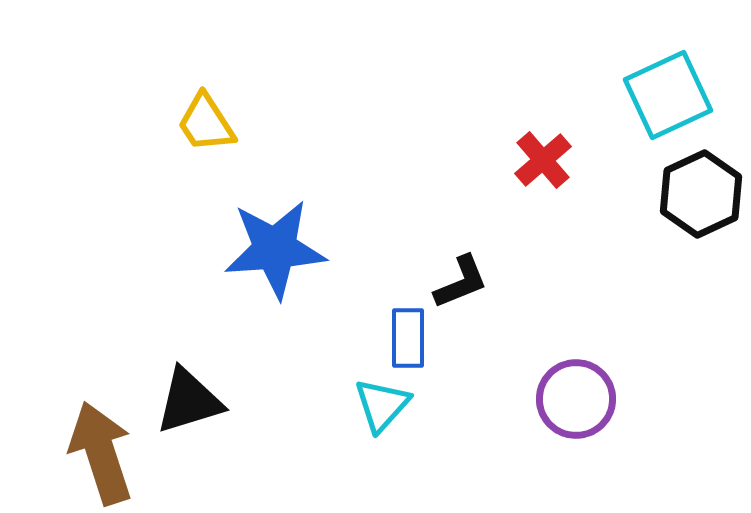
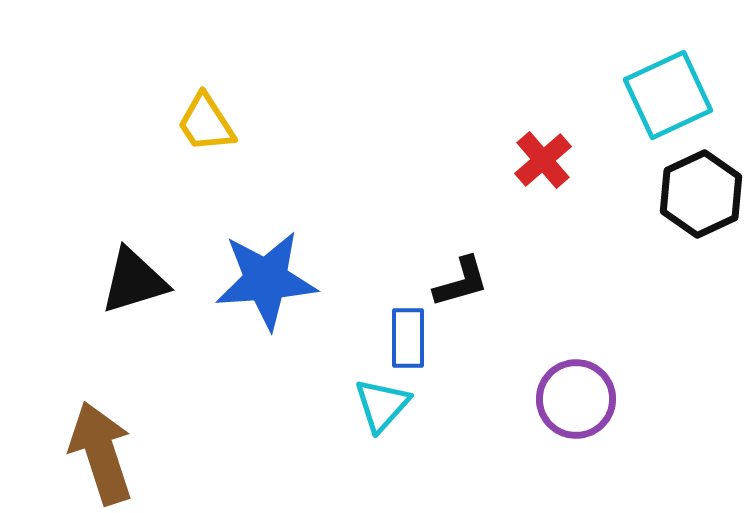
blue star: moved 9 px left, 31 px down
black L-shape: rotated 6 degrees clockwise
black triangle: moved 55 px left, 120 px up
